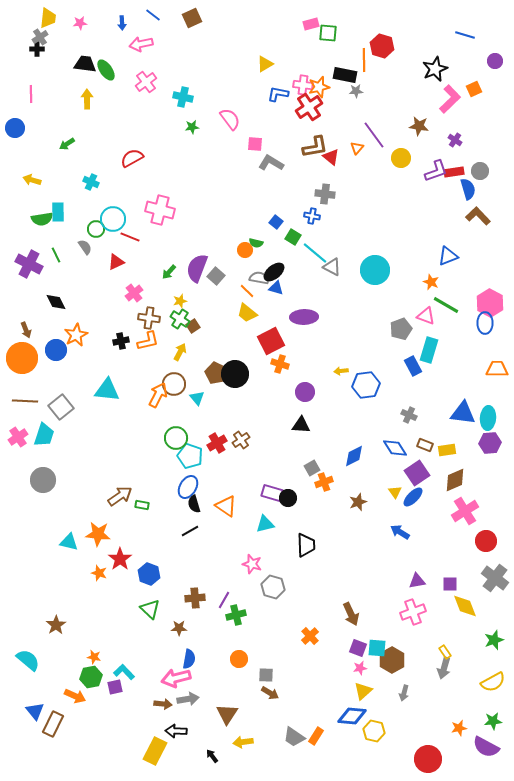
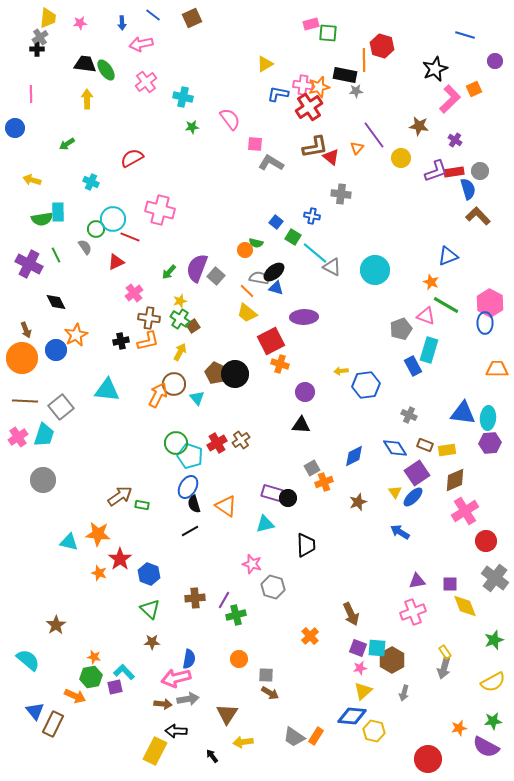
gray cross at (325, 194): moved 16 px right
green circle at (176, 438): moved 5 px down
brown star at (179, 628): moved 27 px left, 14 px down
